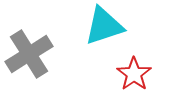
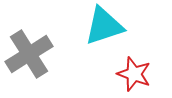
red star: rotated 16 degrees counterclockwise
